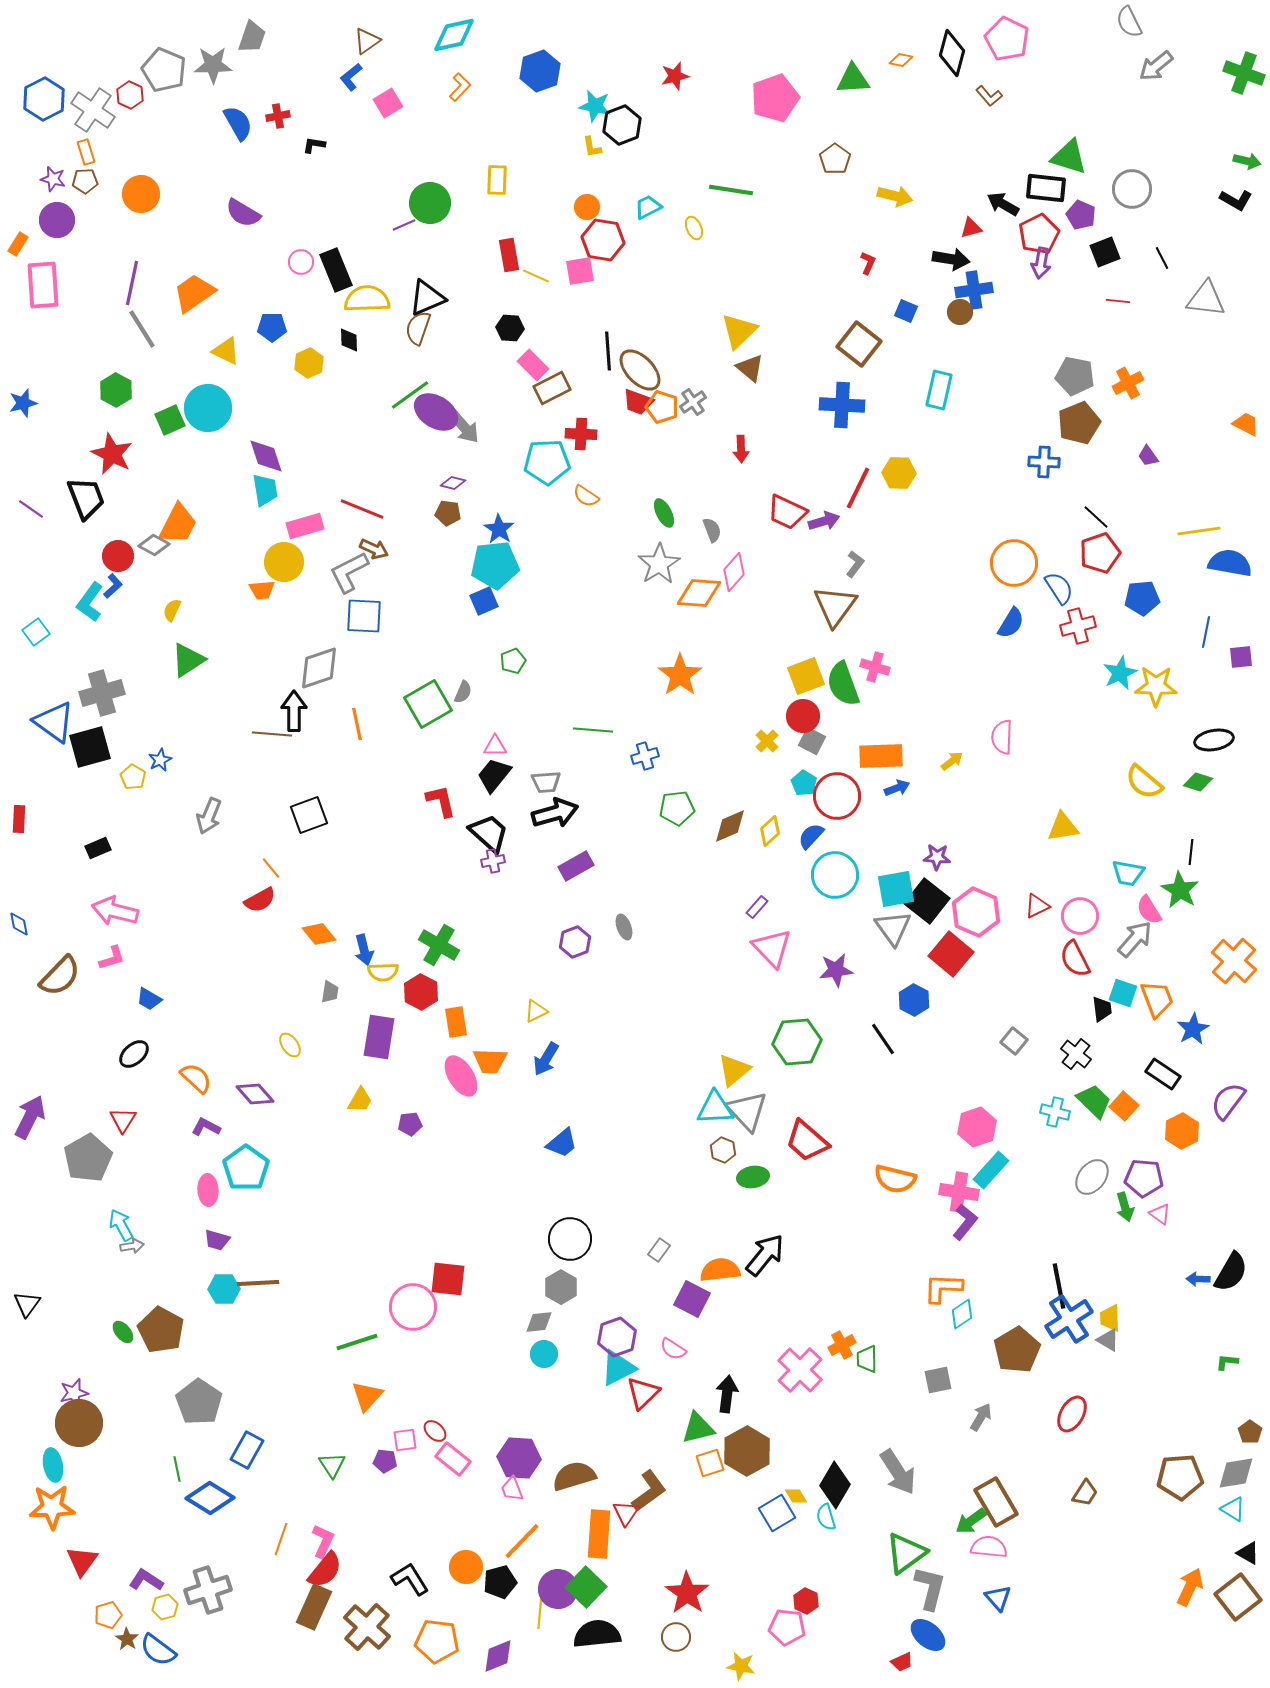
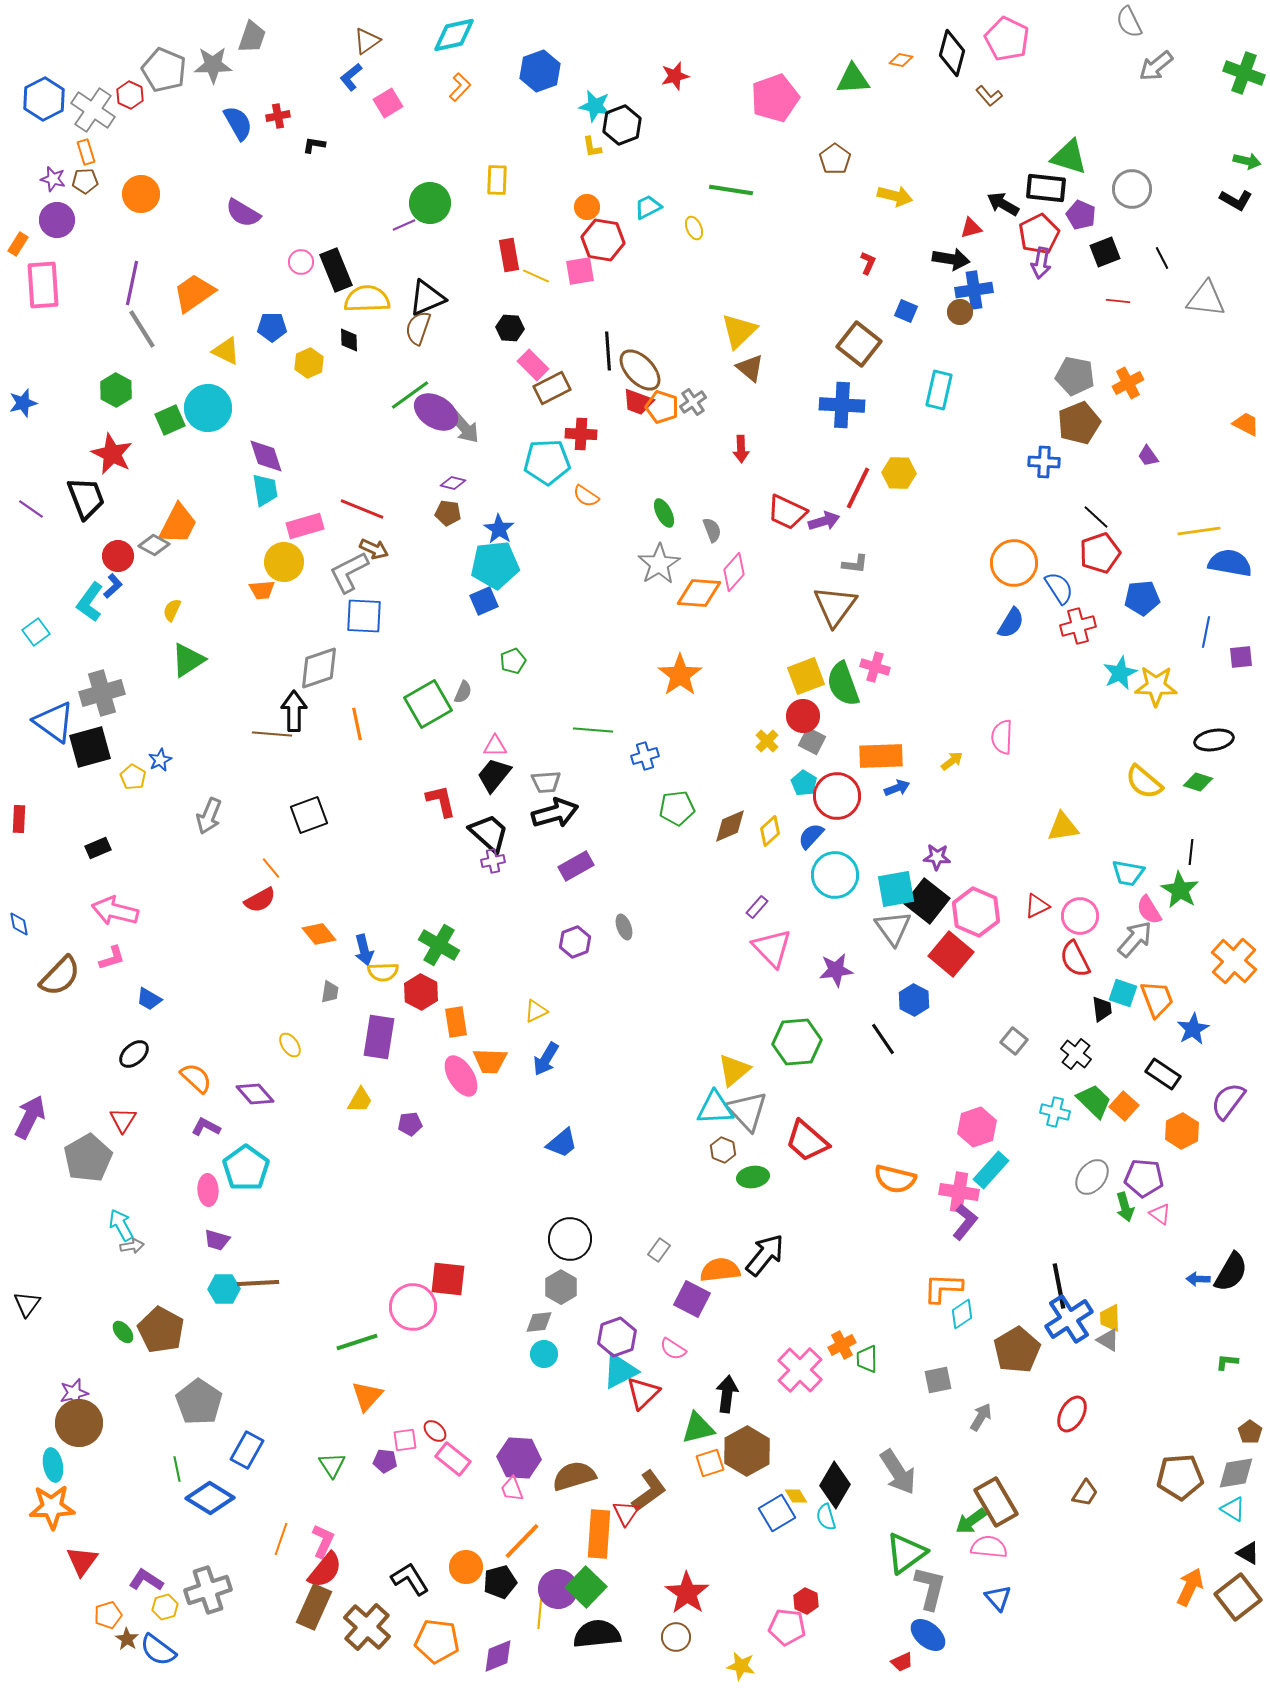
gray L-shape at (855, 564): rotated 60 degrees clockwise
cyan triangle at (618, 1368): moved 2 px right, 3 px down
